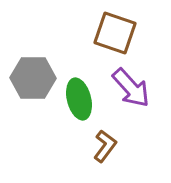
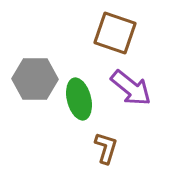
gray hexagon: moved 2 px right, 1 px down
purple arrow: rotated 9 degrees counterclockwise
brown L-shape: moved 1 px right, 2 px down; rotated 20 degrees counterclockwise
